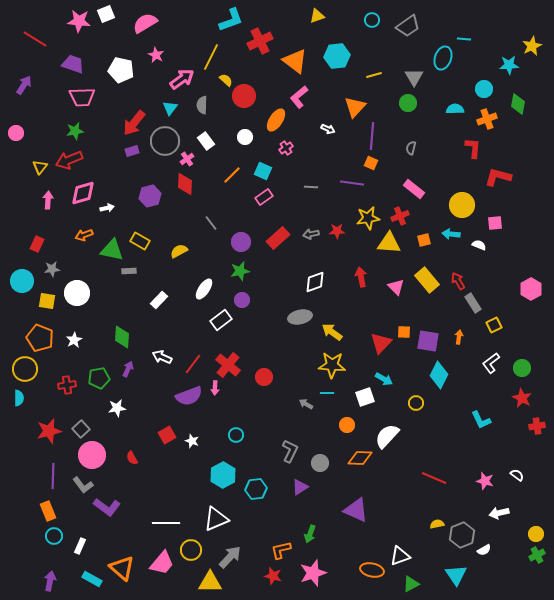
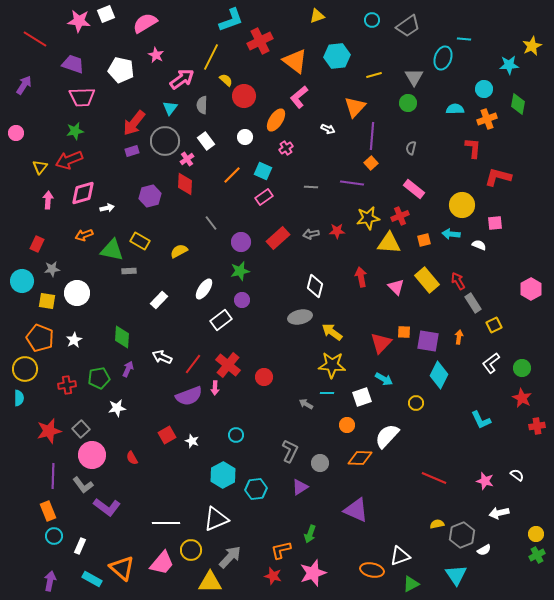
orange square at (371, 163): rotated 24 degrees clockwise
white diamond at (315, 282): moved 4 px down; rotated 55 degrees counterclockwise
white square at (365, 397): moved 3 px left
